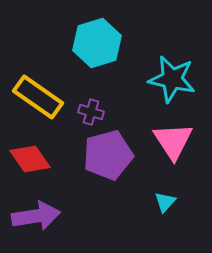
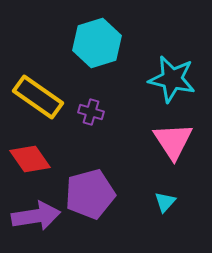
purple pentagon: moved 18 px left, 39 px down
